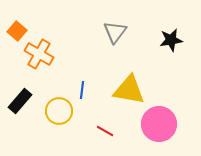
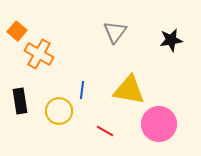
black rectangle: rotated 50 degrees counterclockwise
